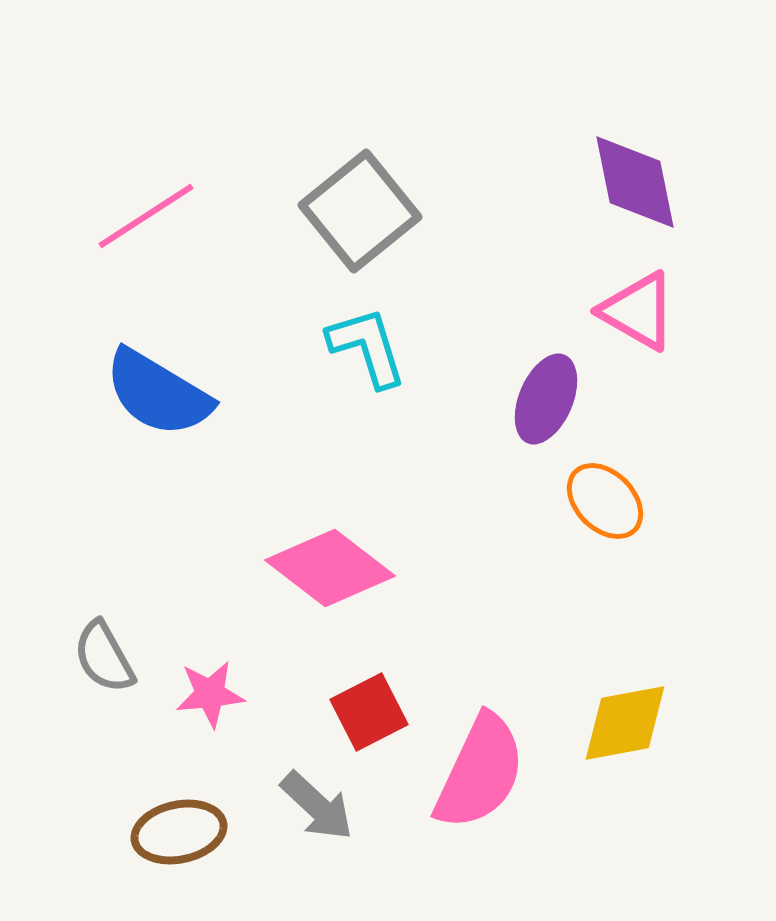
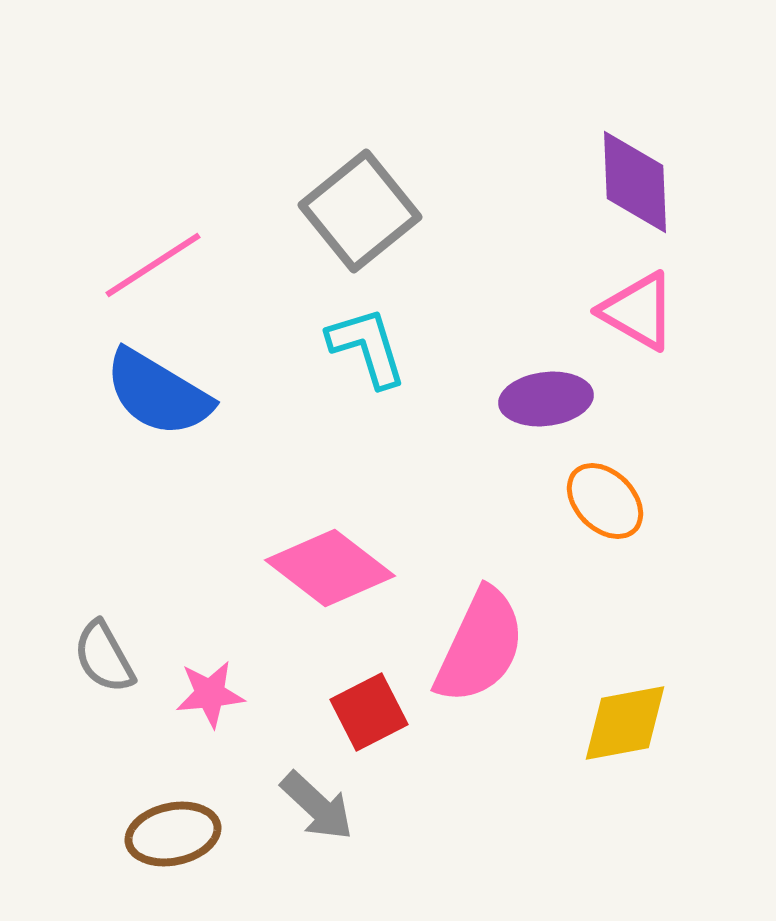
purple diamond: rotated 9 degrees clockwise
pink line: moved 7 px right, 49 px down
purple ellipse: rotated 60 degrees clockwise
pink semicircle: moved 126 px up
brown ellipse: moved 6 px left, 2 px down
